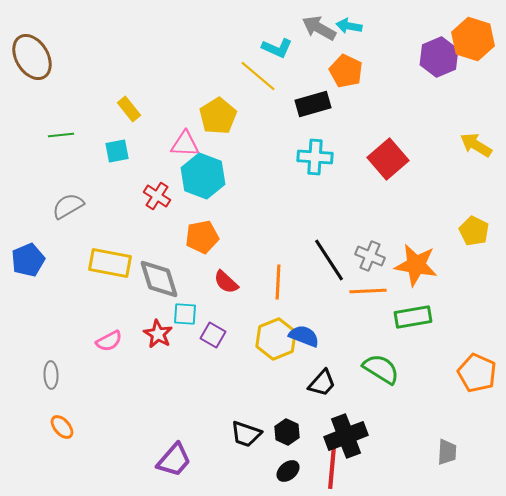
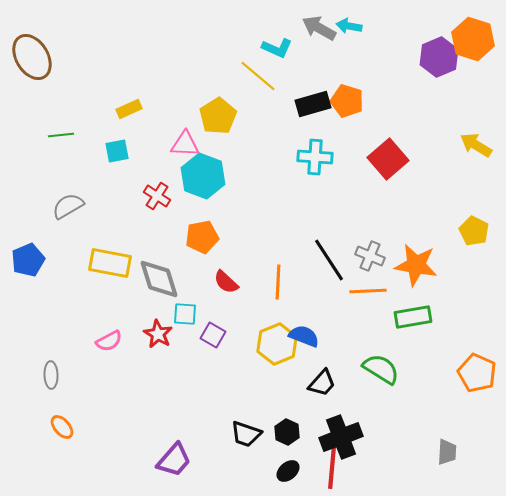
orange pentagon at (346, 71): moved 1 px right, 30 px down; rotated 8 degrees counterclockwise
yellow rectangle at (129, 109): rotated 75 degrees counterclockwise
yellow hexagon at (276, 339): moved 1 px right, 5 px down
black cross at (346, 436): moved 5 px left, 1 px down
